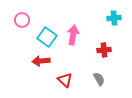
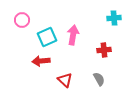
cyan square: rotated 30 degrees clockwise
